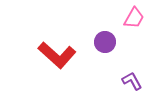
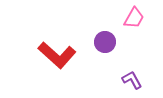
purple L-shape: moved 1 px up
